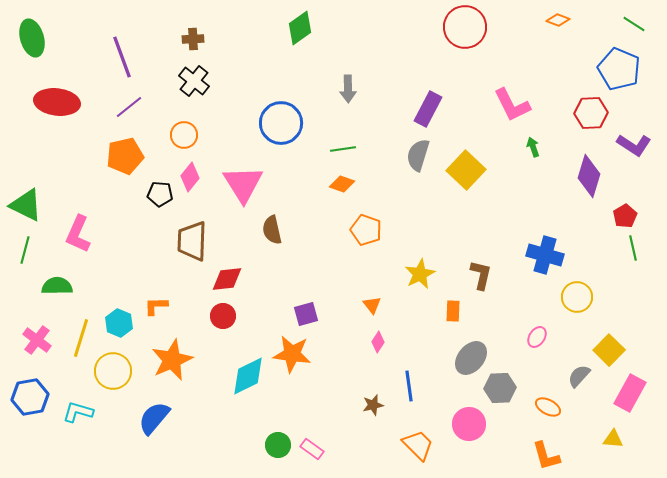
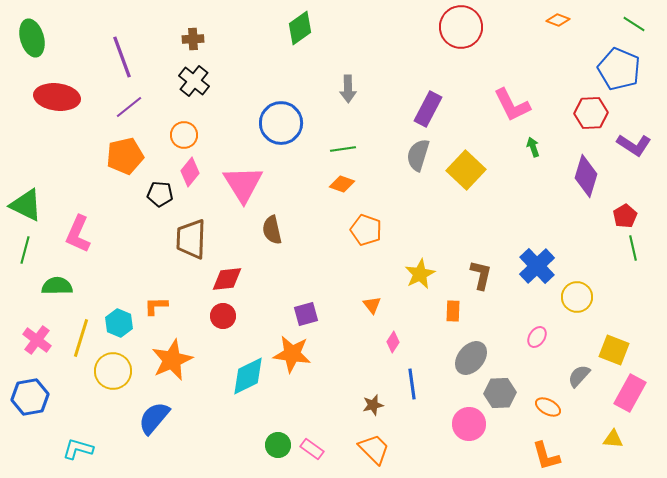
red circle at (465, 27): moved 4 px left
red ellipse at (57, 102): moved 5 px up
purple diamond at (589, 176): moved 3 px left
pink diamond at (190, 177): moved 5 px up
brown trapezoid at (192, 241): moved 1 px left, 2 px up
blue cross at (545, 255): moved 8 px left, 11 px down; rotated 30 degrees clockwise
pink diamond at (378, 342): moved 15 px right
yellow square at (609, 350): moved 5 px right; rotated 24 degrees counterclockwise
blue line at (409, 386): moved 3 px right, 2 px up
gray hexagon at (500, 388): moved 5 px down
cyan L-shape at (78, 412): moved 37 px down
orange trapezoid at (418, 445): moved 44 px left, 4 px down
